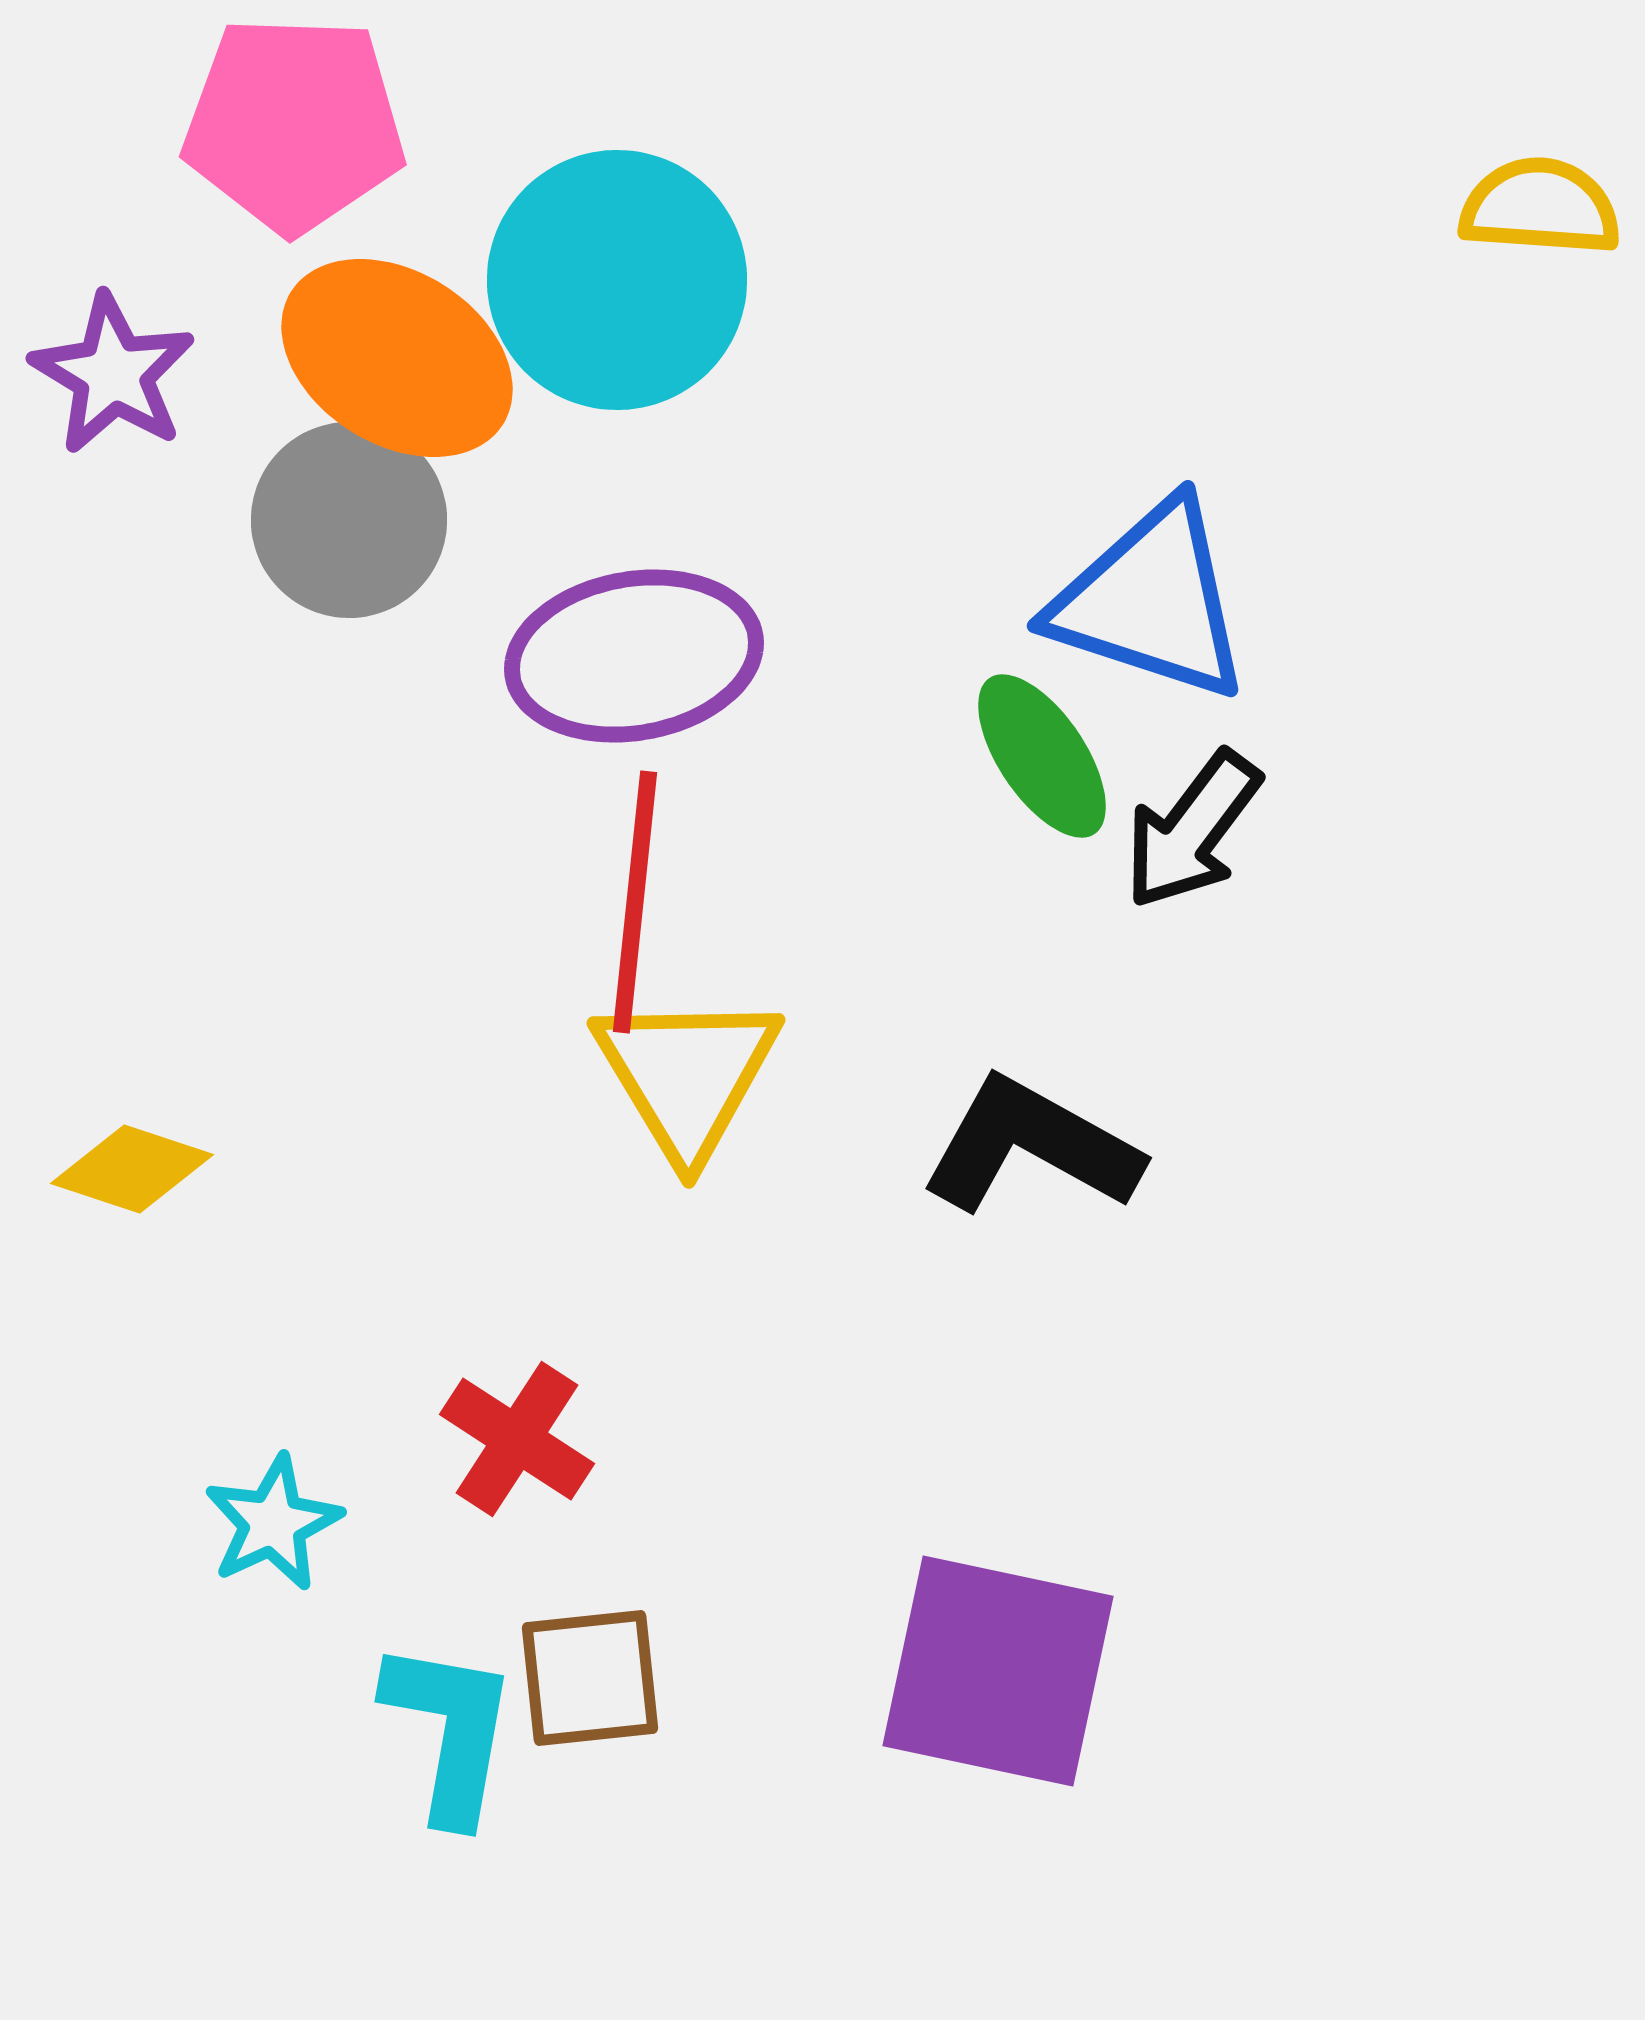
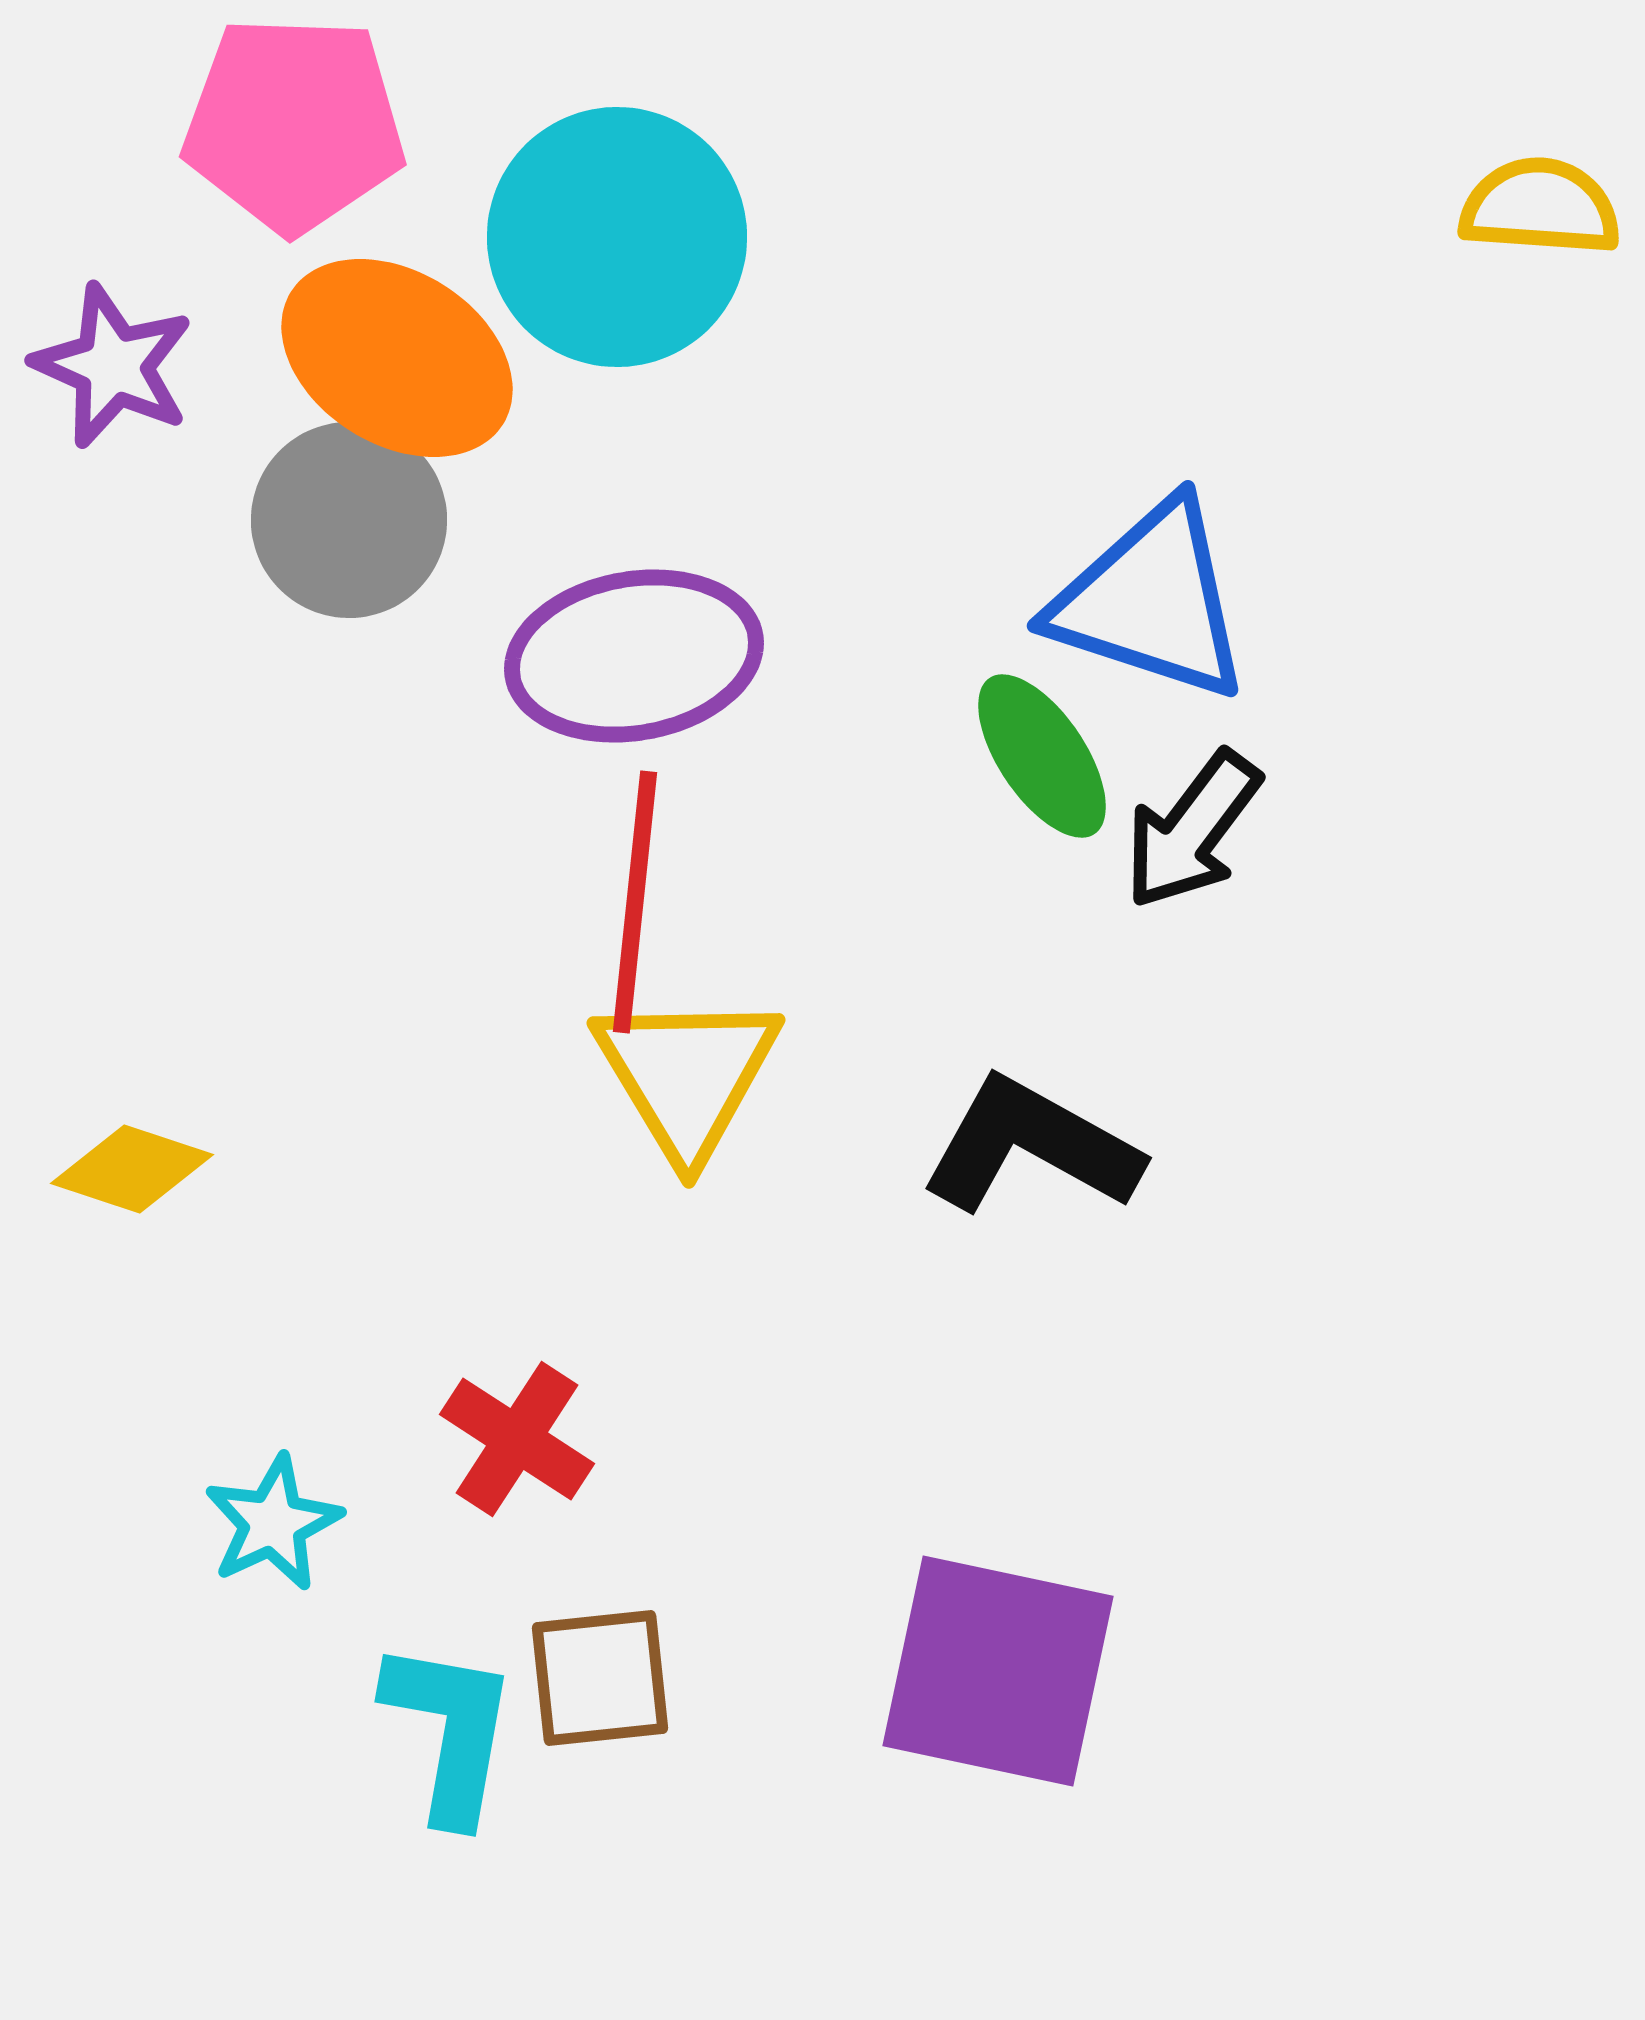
cyan circle: moved 43 px up
purple star: moved 8 px up; rotated 7 degrees counterclockwise
brown square: moved 10 px right
